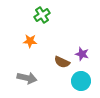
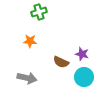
green cross: moved 3 px left, 3 px up; rotated 14 degrees clockwise
brown semicircle: moved 1 px left
cyan circle: moved 3 px right, 4 px up
